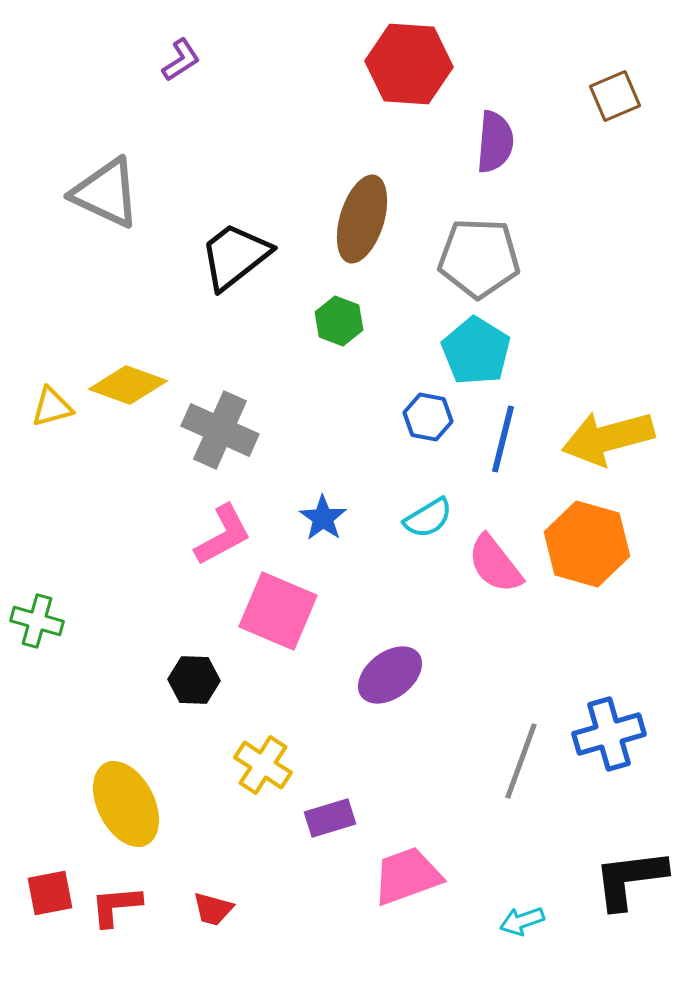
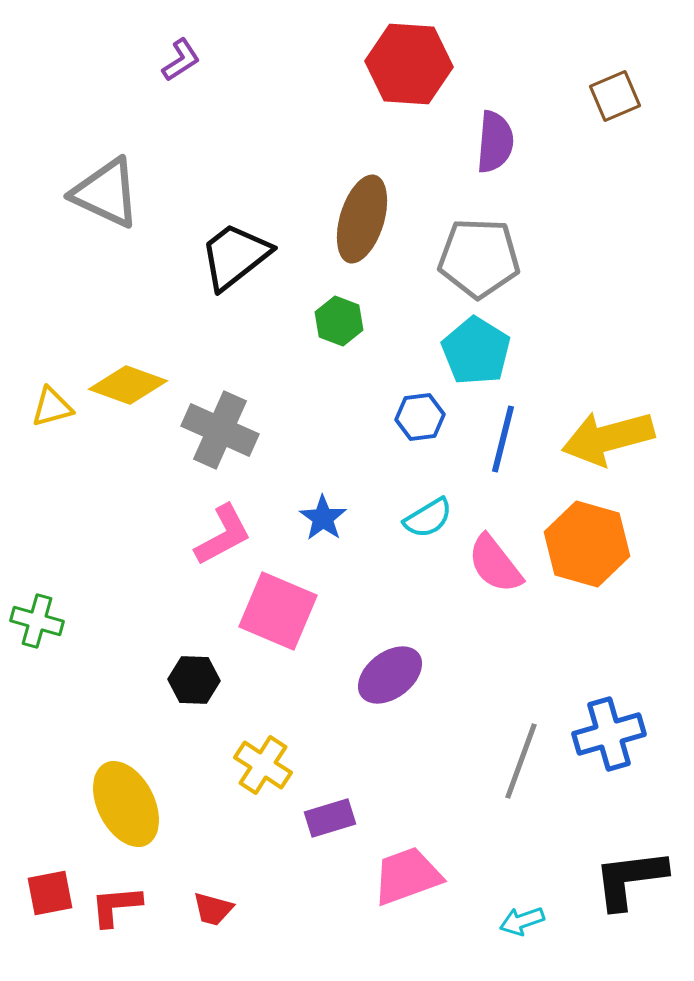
blue hexagon: moved 8 px left; rotated 18 degrees counterclockwise
